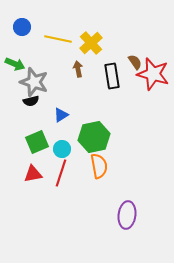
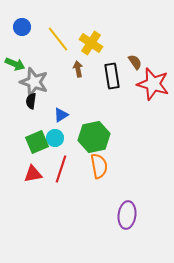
yellow line: rotated 40 degrees clockwise
yellow cross: rotated 15 degrees counterclockwise
red star: moved 10 px down
black semicircle: rotated 112 degrees clockwise
cyan circle: moved 7 px left, 11 px up
red line: moved 4 px up
